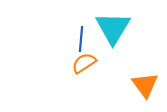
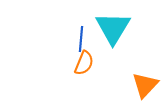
orange semicircle: rotated 145 degrees clockwise
orange triangle: rotated 20 degrees clockwise
